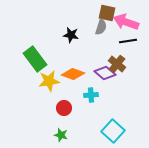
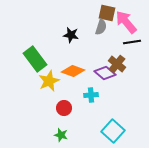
pink arrow: rotated 30 degrees clockwise
black line: moved 4 px right, 1 px down
orange diamond: moved 3 px up
yellow star: rotated 15 degrees counterclockwise
